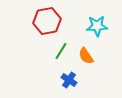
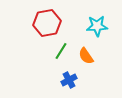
red hexagon: moved 2 px down
blue cross: rotated 28 degrees clockwise
